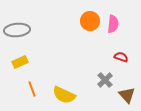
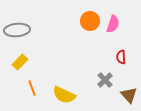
pink semicircle: rotated 12 degrees clockwise
red semicircle: rotated 112 degrees counterclockwise
yellow rectangle: rotated 21 degrees counterclockwise
orange line: moved 1 px up
brown triangle: moved 2 px right
